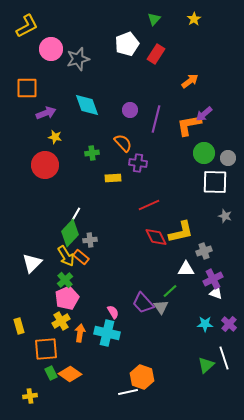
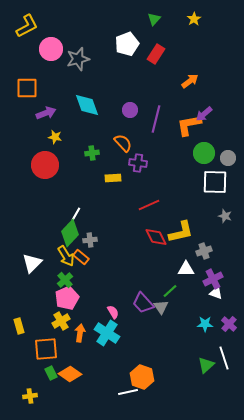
cyan cross at (107, 333): rotated 20 degrees clockwise
